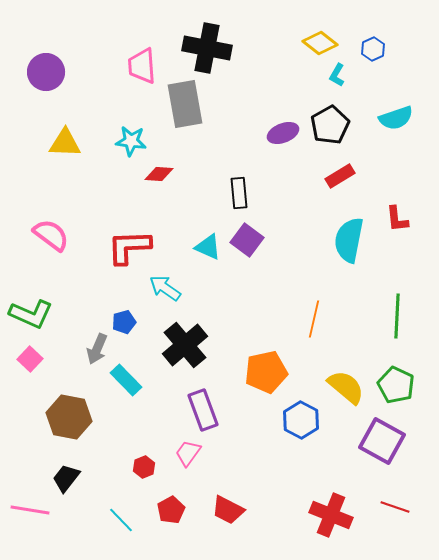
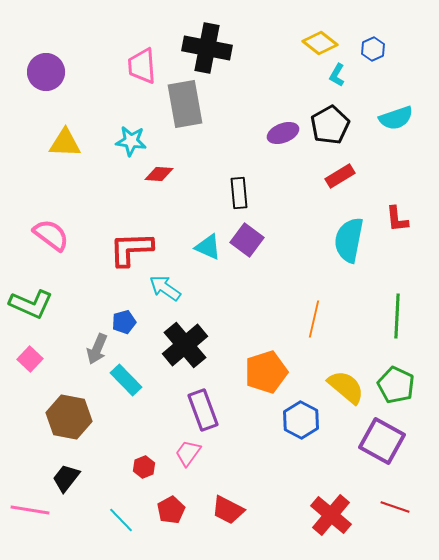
red L-shape at (129, 247): moved 2 px right, 2 px down
green L-shape at (31, 314): moved 10 px up
orange pentagon at (266, 372): rotated 6 degrees counterclockwise
red cross at (331, 515): rotated 18 degrees clockwise
